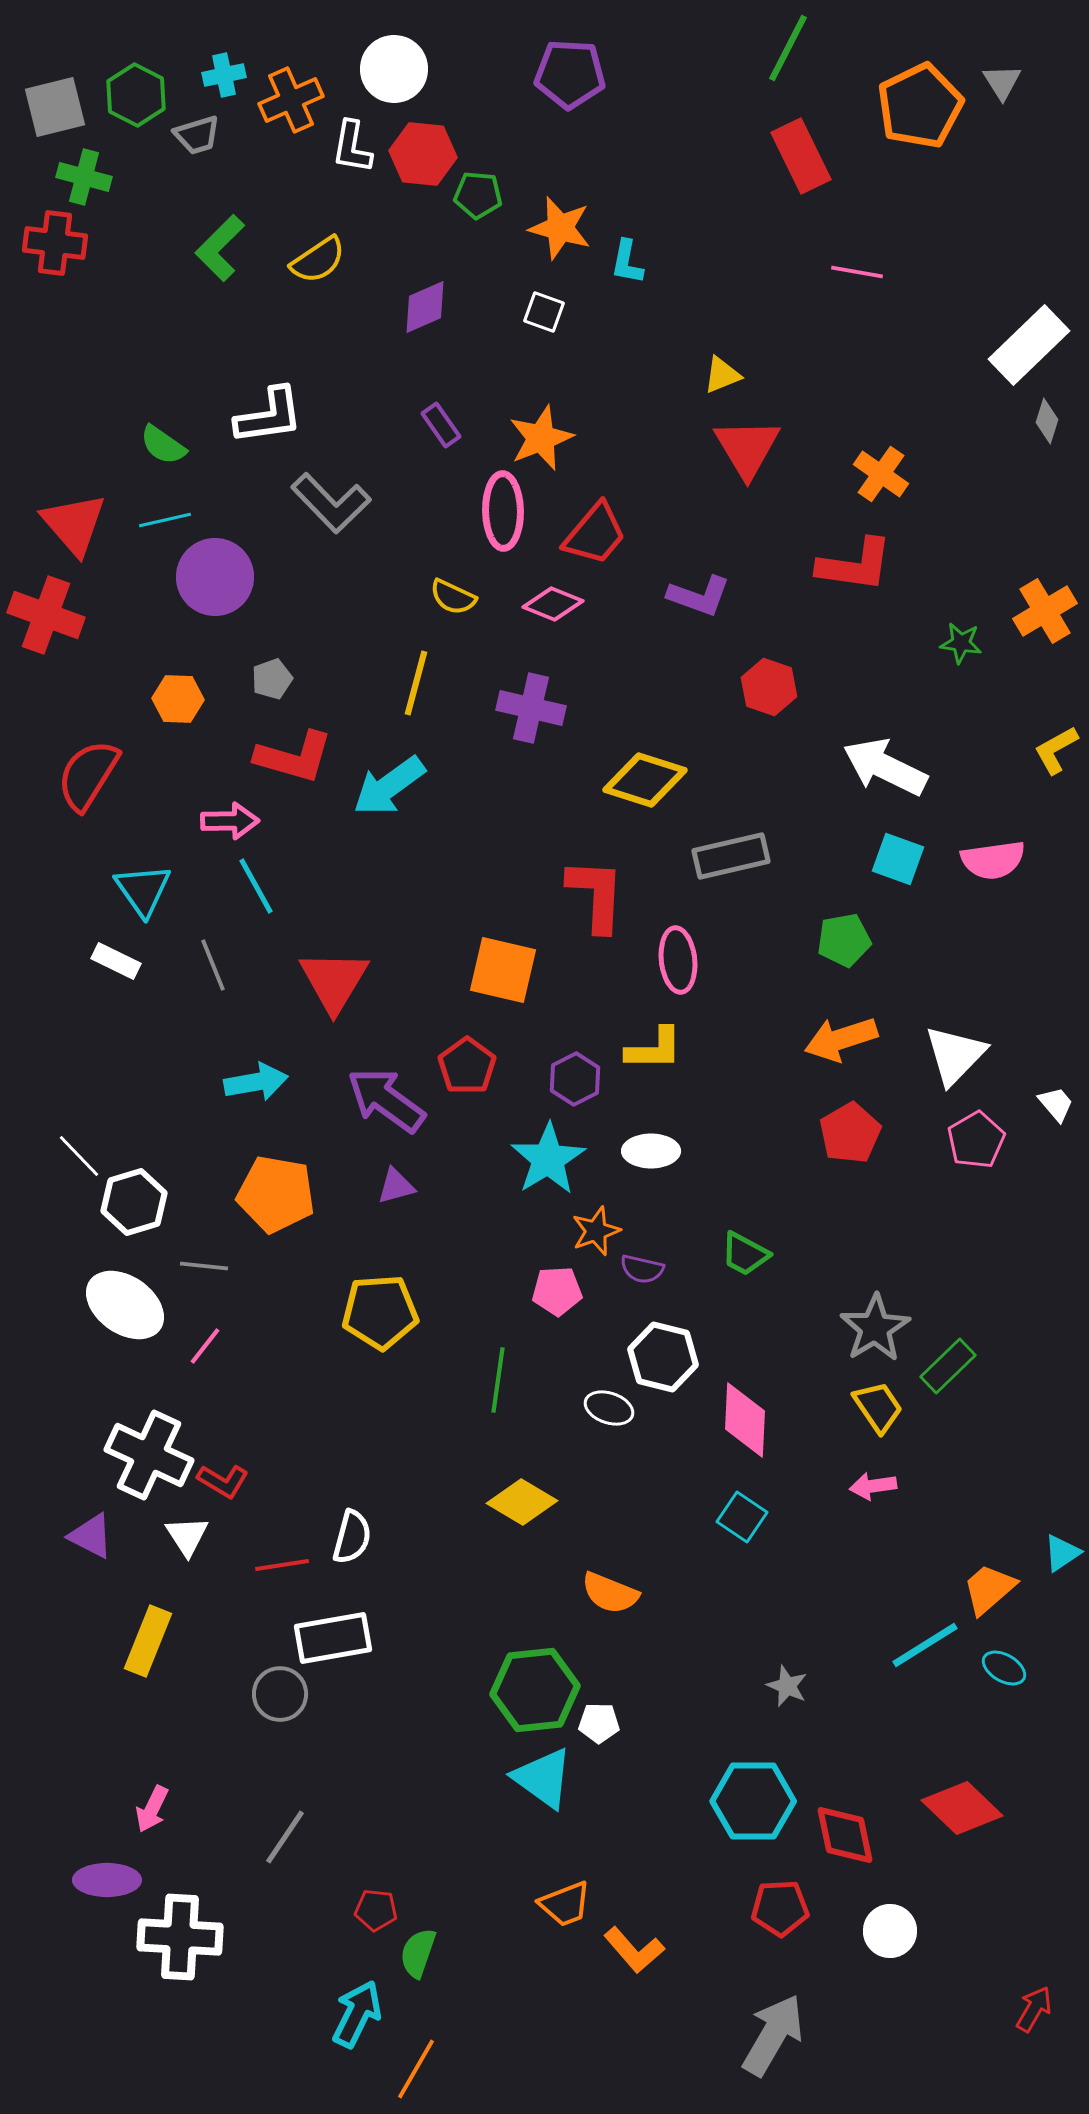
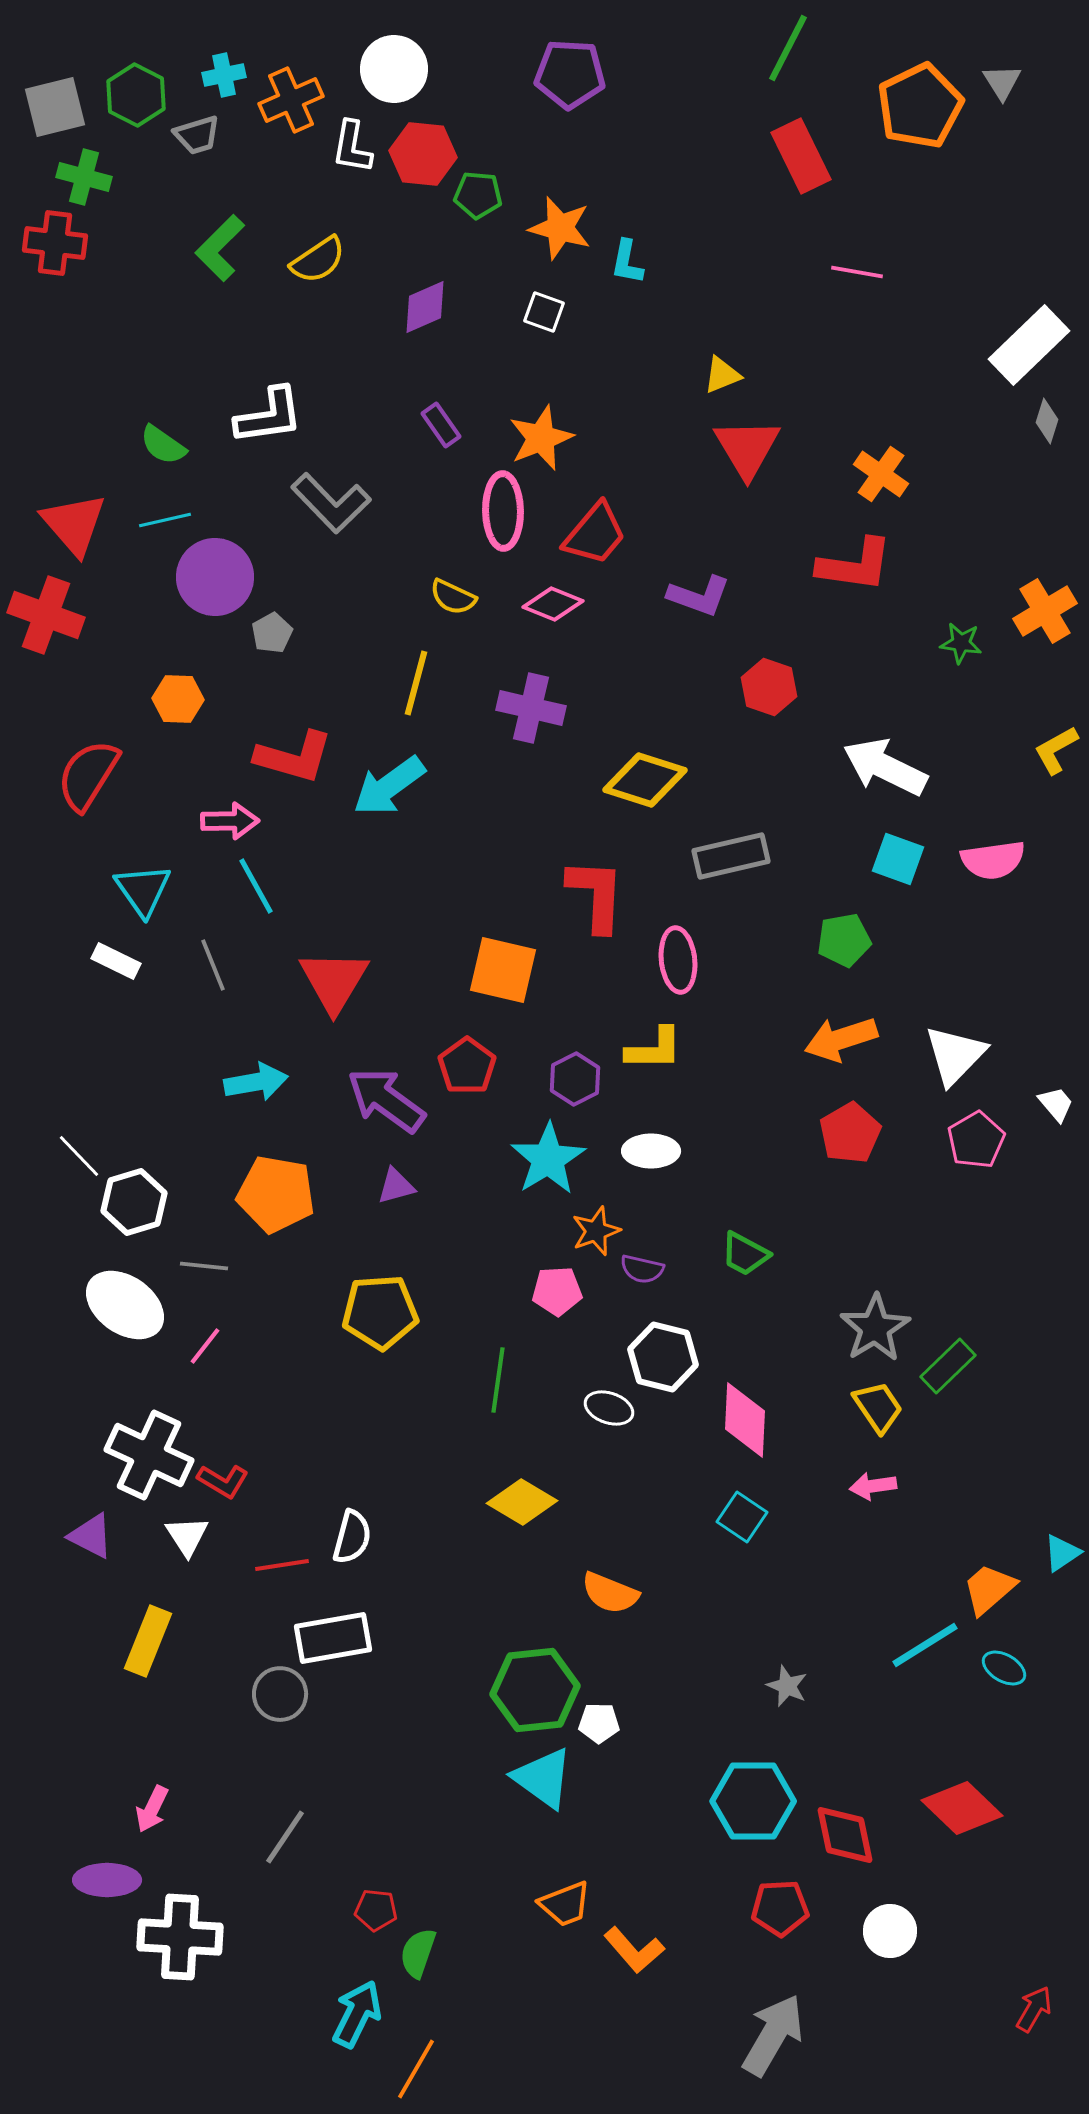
gray pentagon at (272, 679): moved 46 px up; rotated 9 degrees counterclockwise
